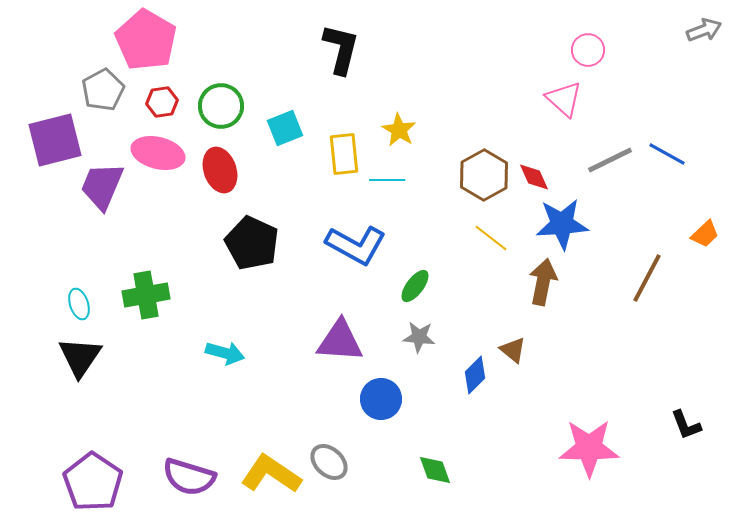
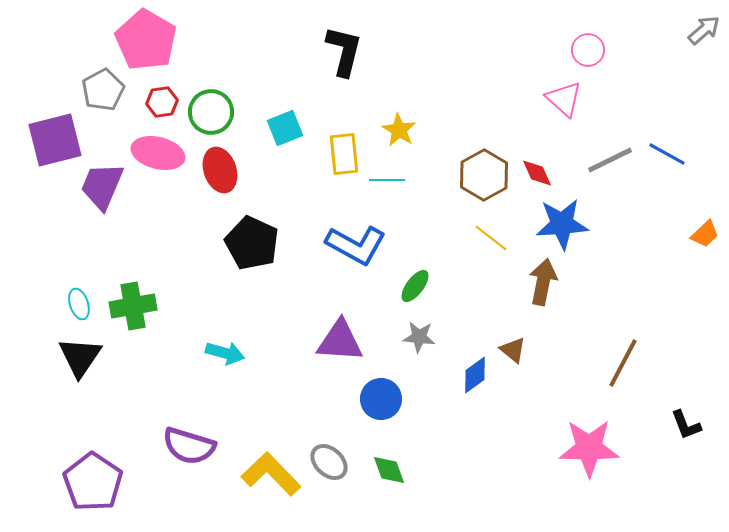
gray arrow at (704, 30): rotated 20 degrees counterclockwise
black L-shape at (341, 49): moved 3 px right, 2 px down
green circle at (221, 106): moved 10 px left, 6 px down
red diamond at (534, 177): moved 3 px right, 4 px up
brown line at (647, 278): moved 24 px left, 85 px down
green cross at (146, 295): moved 13 px left, 11 px down
blue diamond at (475, 375): rotated 9 degrees clockwise
green diamond at (435, 470): moved 46 px left
yellow L-shape at (271, 474): rotated 12 degrees clockwise
purple semicircle at (189, 477): moved 31 px up
